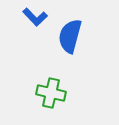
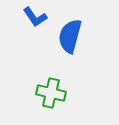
blue L-shape: rotated 10 degrees clockwise
